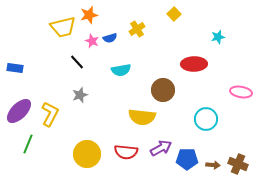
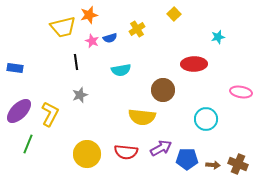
black line: moved 1 px left; rotated 35 degrees clockwise
